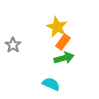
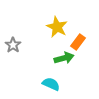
orange rectangle: moved 15 px right
